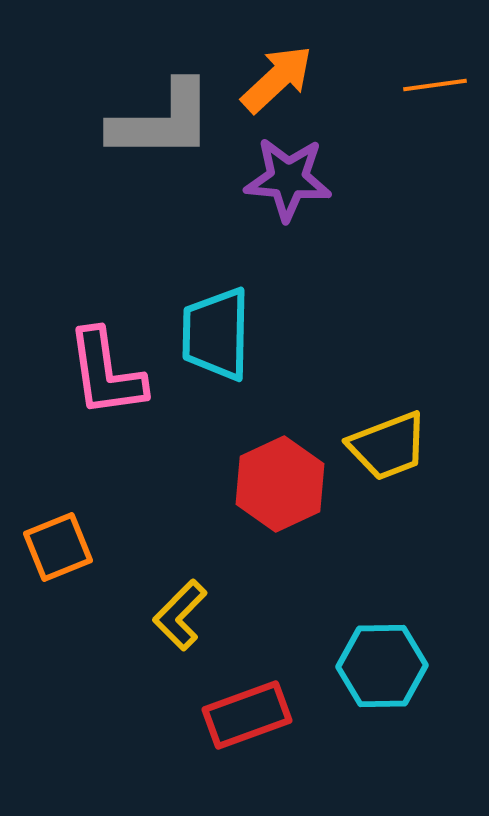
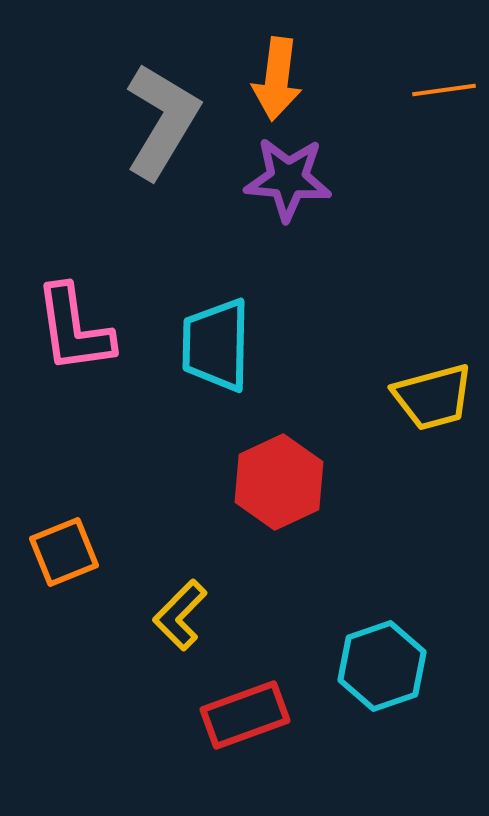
orange arrow: rotated 140 degrees clockwise
orange line: moved 9 px right, 5 px down
gray L-shape: rotated 59 degrees counterclockwise
cyan trapezoid: moved 11 px down
pink L-shape: moved 32 px left, 44 px up
yellow trapezoid: moved 45 px right, 49 px up; rotated 6 degrees clockwise
red hexagon: moved 1 px left, 2 px up
orange square: moved 6 px right, 5 px down
cyan hexagon: rotated 18 degrees counterclockwise
red rectangle: moved 2 px left
